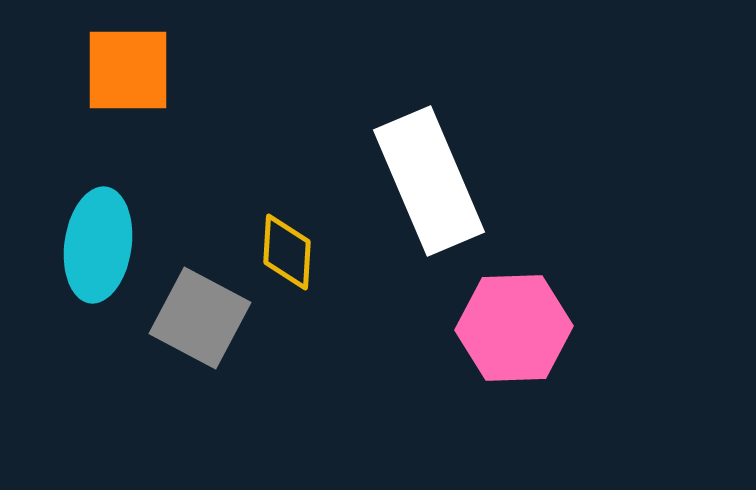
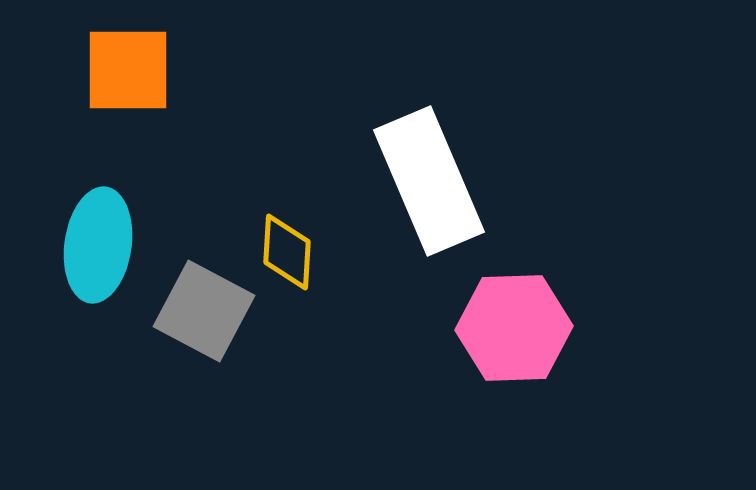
gray square: moved 4 px right, 7 px up
